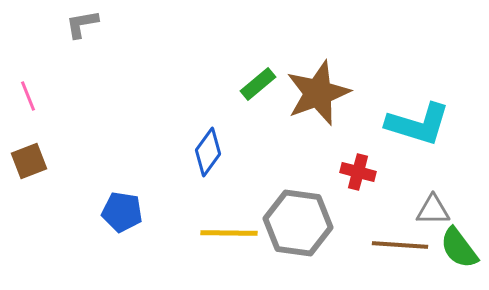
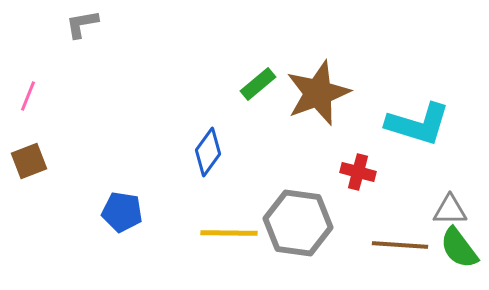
pink line: rotated 44 degrees clockwise
gray triangle: moved 17 px right
